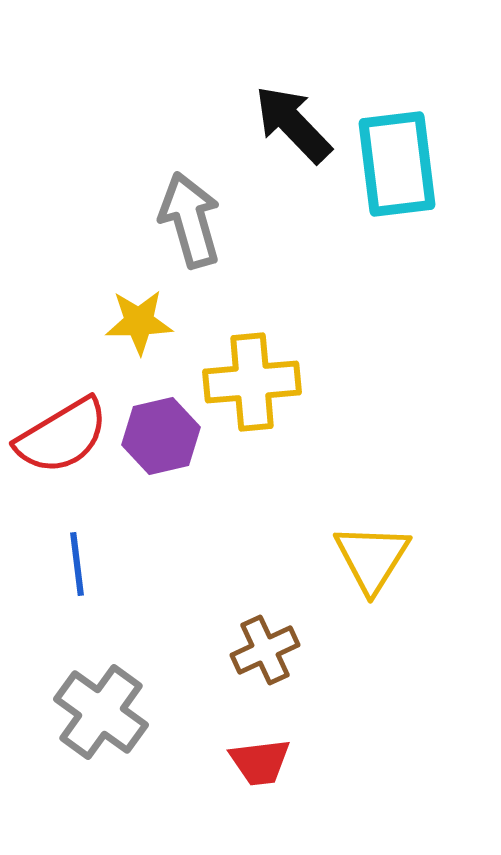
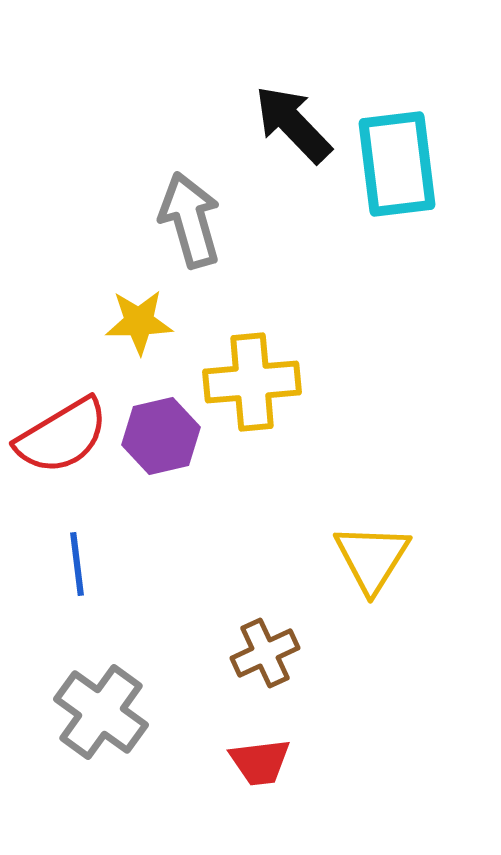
brown cross: moved 3 px down
